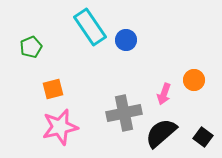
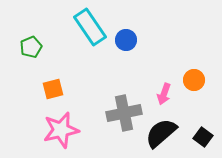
pink star: moved 1 px right, 3 px down
